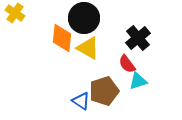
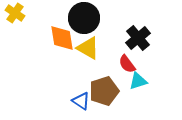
orange diamond: rotated 16 degrees counterclockwise
